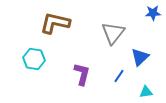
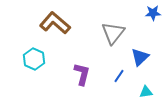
brown L-shape: rotated 28 degrees clockwise
cyan hexagon: rotated 15 degrees clockwise
